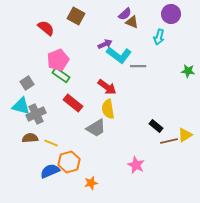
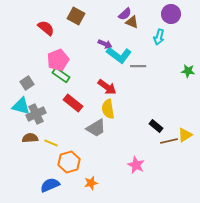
purple arrow: rotated 48 degrees clockwise
blue semicircle: moved 14 px down
